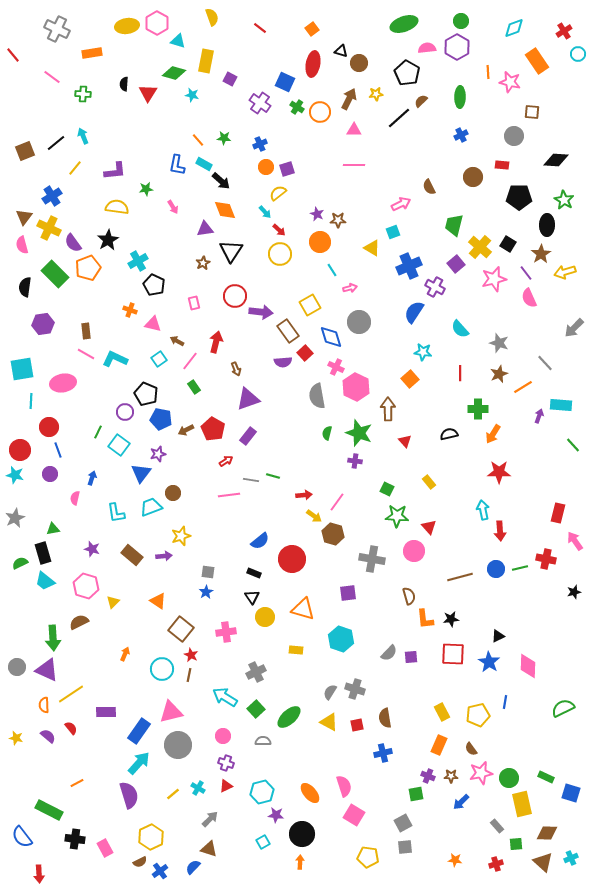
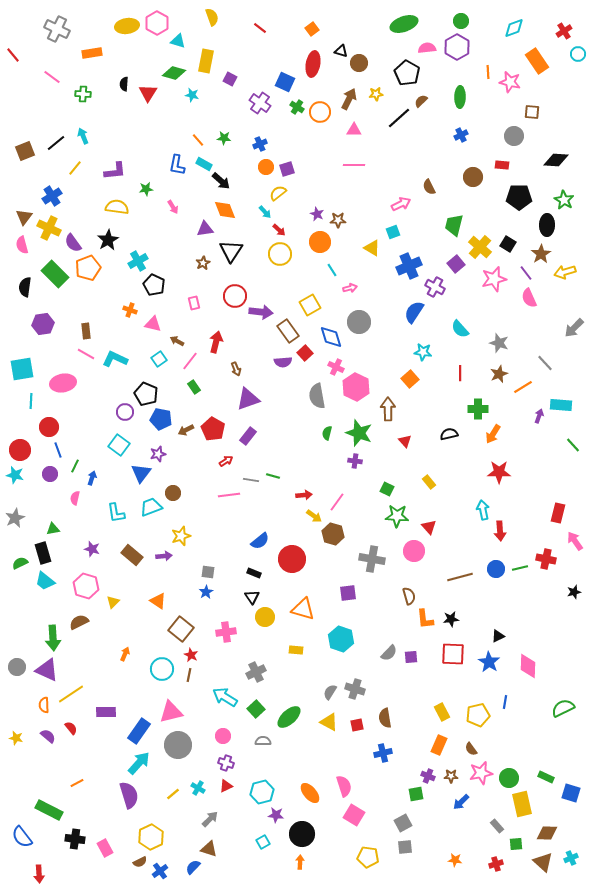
green line at (98, 432): moved 23 px left, 34 px down
